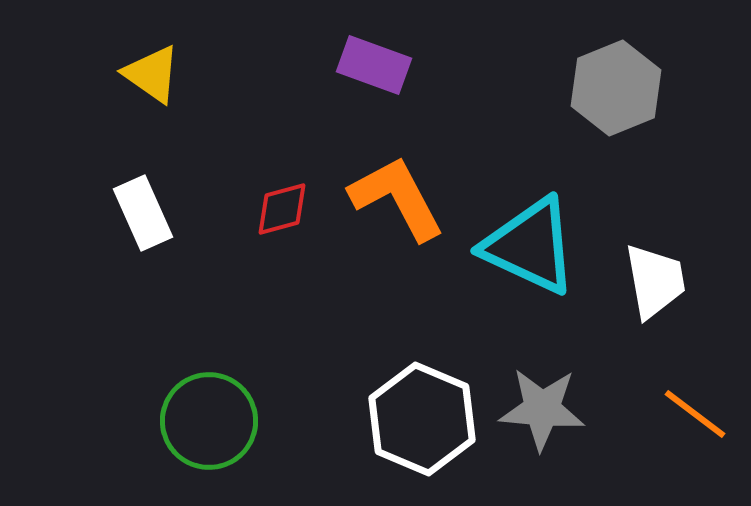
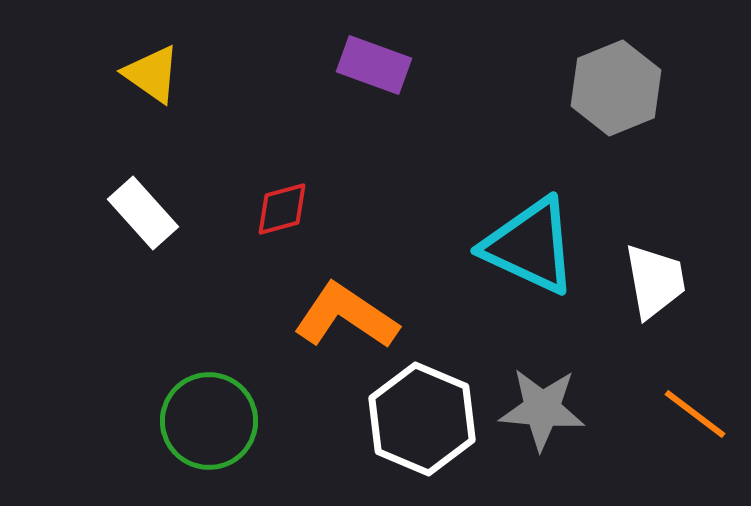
orange L-shape: moved 51 px left, 118 px down; rotated 28 degrees counterclockwise
white rectangle: rotated 18 degrees counterclockwise
